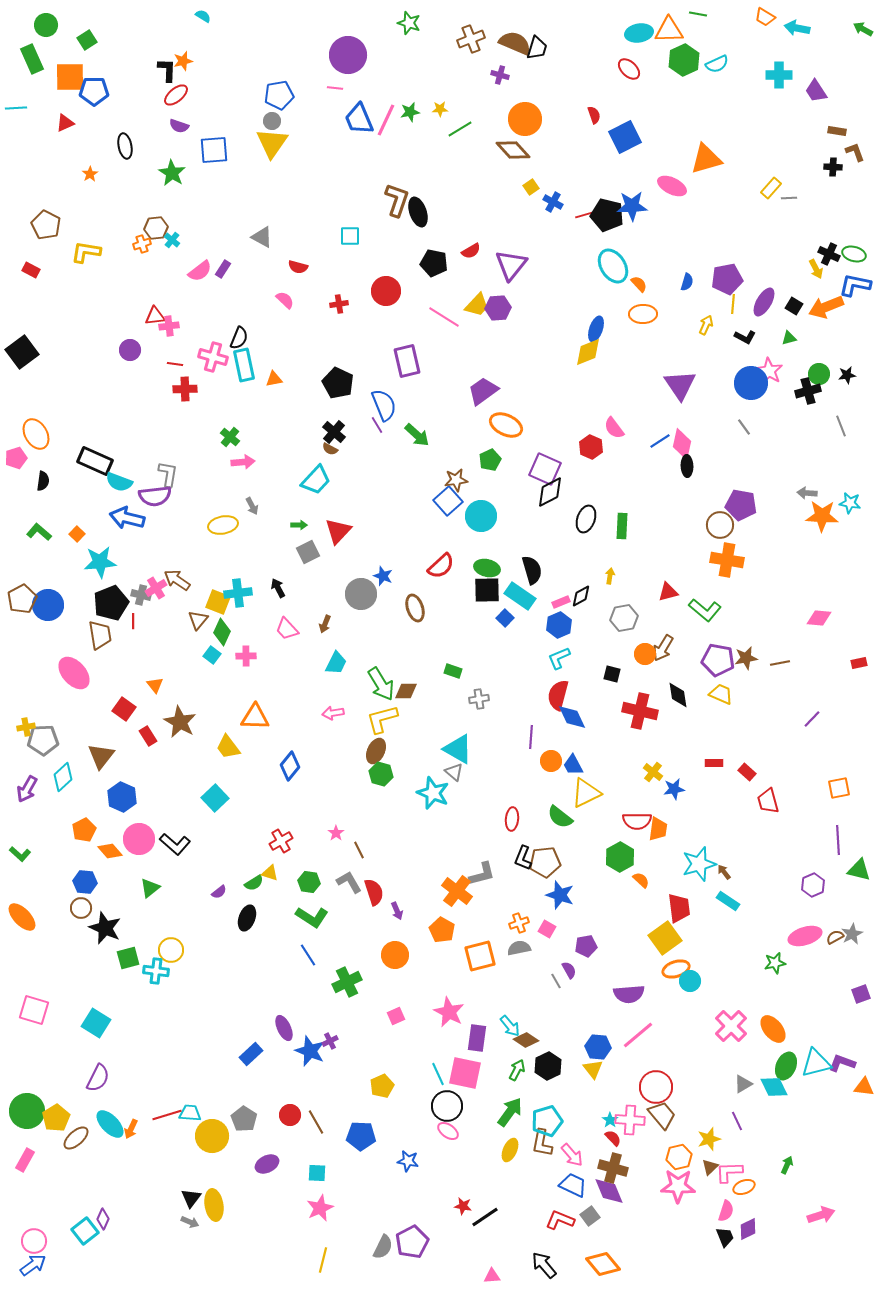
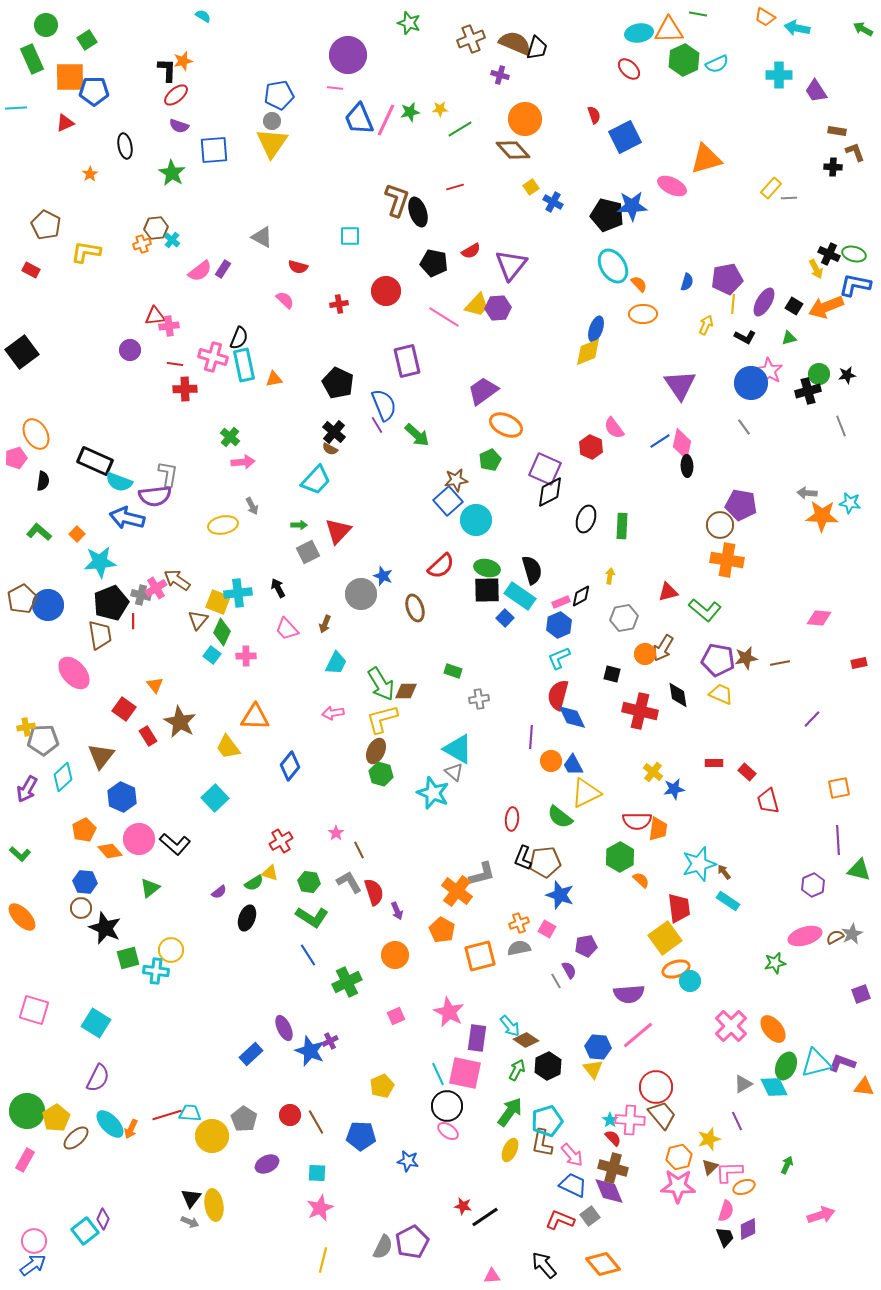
red line at (584, 215): moved 129 px left, 28 px up
cyan circle at (481, 516): moved 5 px left, 4 px down
